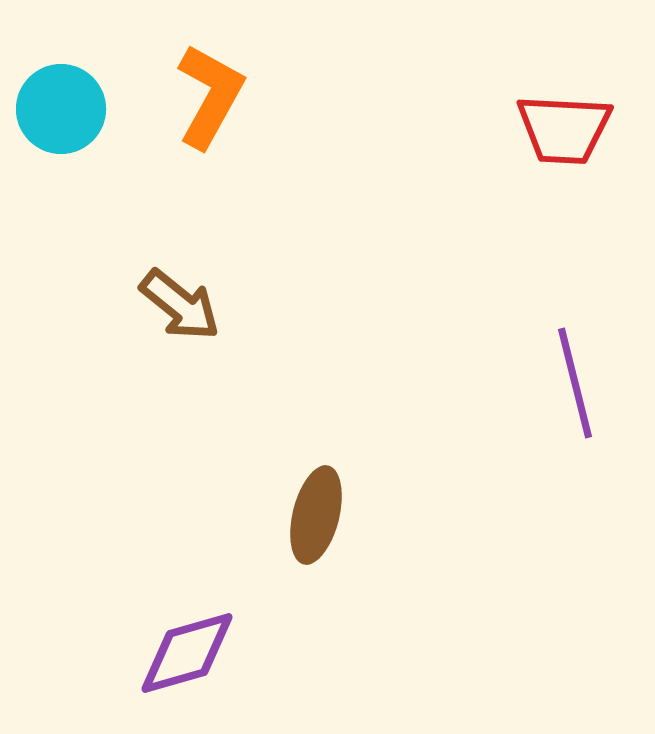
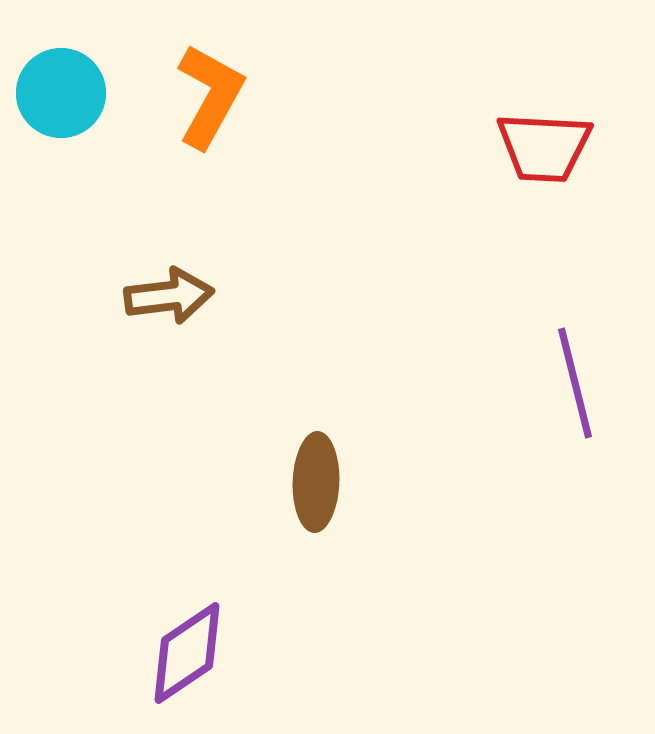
cyan circle: moved 16 px up
red trapezoid: moved 20 px left, 18 px down
brown arrow: moved 11 px left, 9 px up; rotated 46 degrees counterclockwise
brown ellipse: moved 33 px up; rotated 12 degrees counterclockwise
purple diamond: rotated 18 degrees counterclockwise
